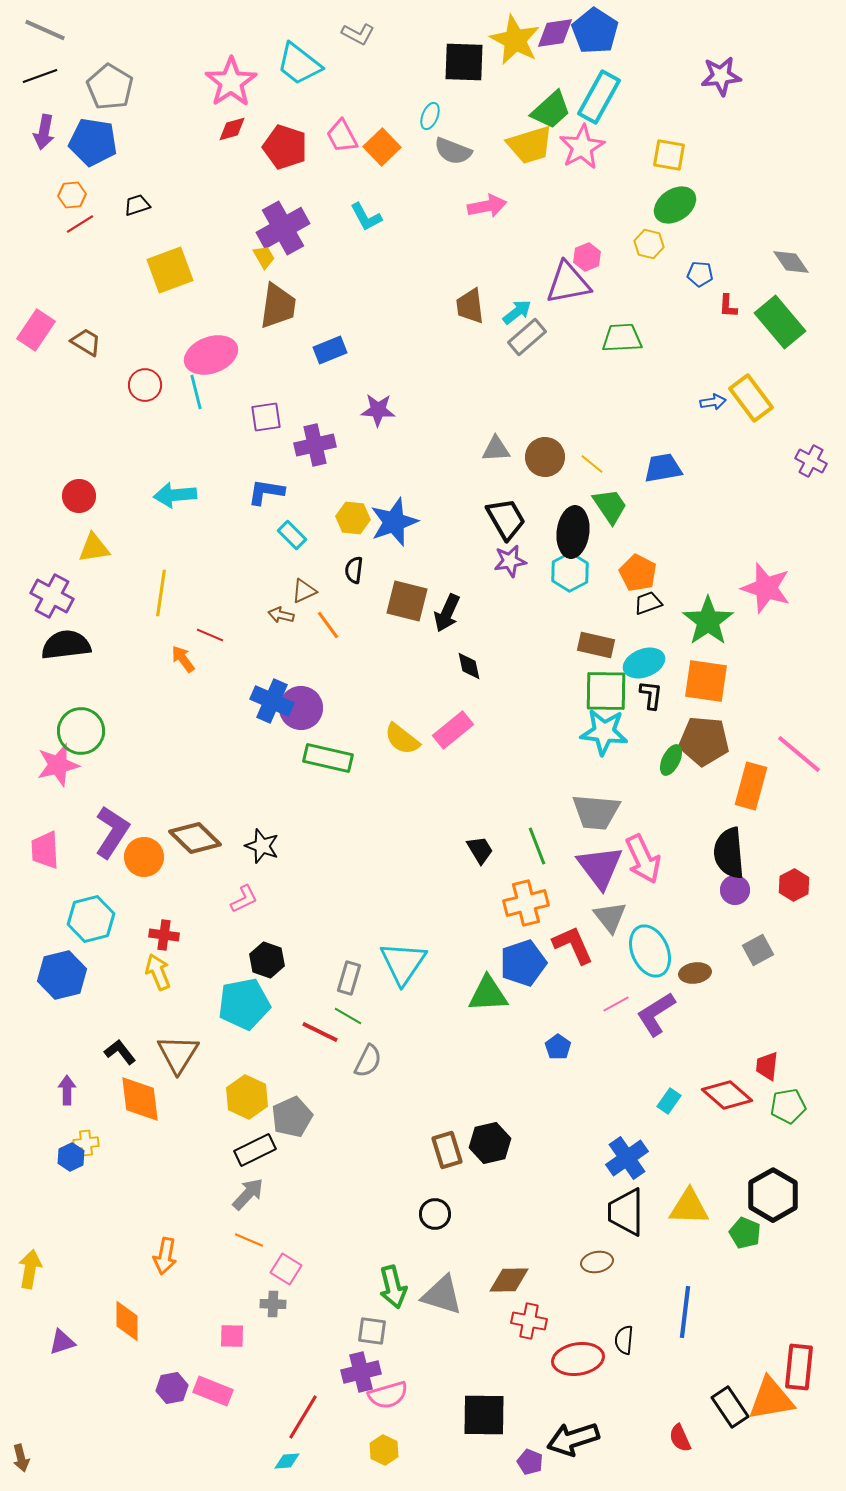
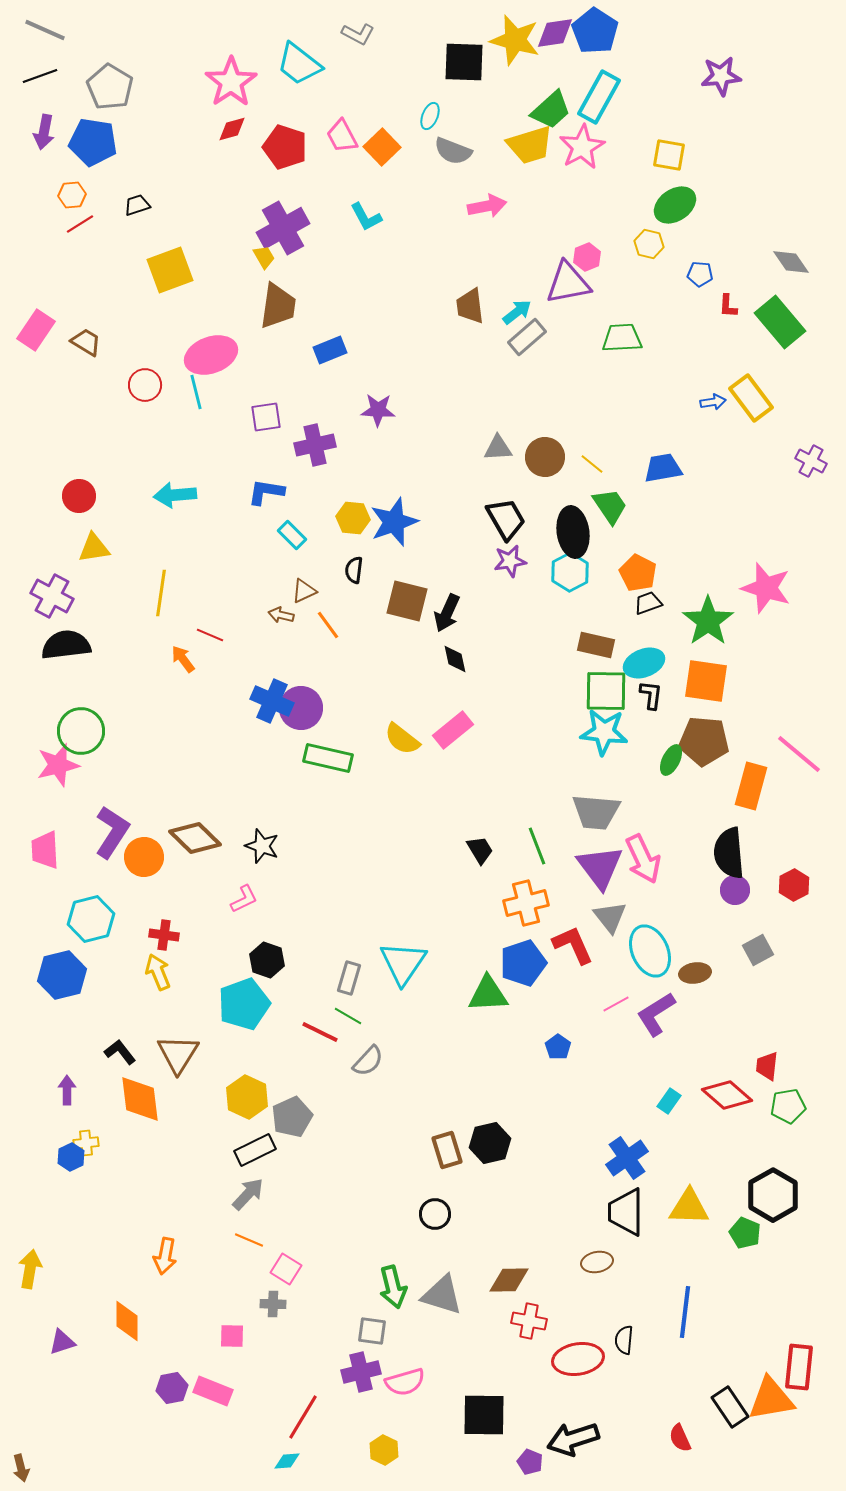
yellow star at (515, 40): rotated 12 degrees counterclockwise
gray triangle at (496, 449): moved 2 px right, 1 px up
black ellipse at (573, 532): rotated 15 degrees counterclockwise
black diamond at (469, 666): moved 14 px left, 7 px up
cyan pentagon at (244, 1004): rotated 9 degrees counterclockwise
gray semicircle at (368, 1061): rotated 16 degrees clockwise
pink semicircle at (388, 1395): moved 17 px right, 13 px up
brown arrow at (21, 1458): moved 10 px down
